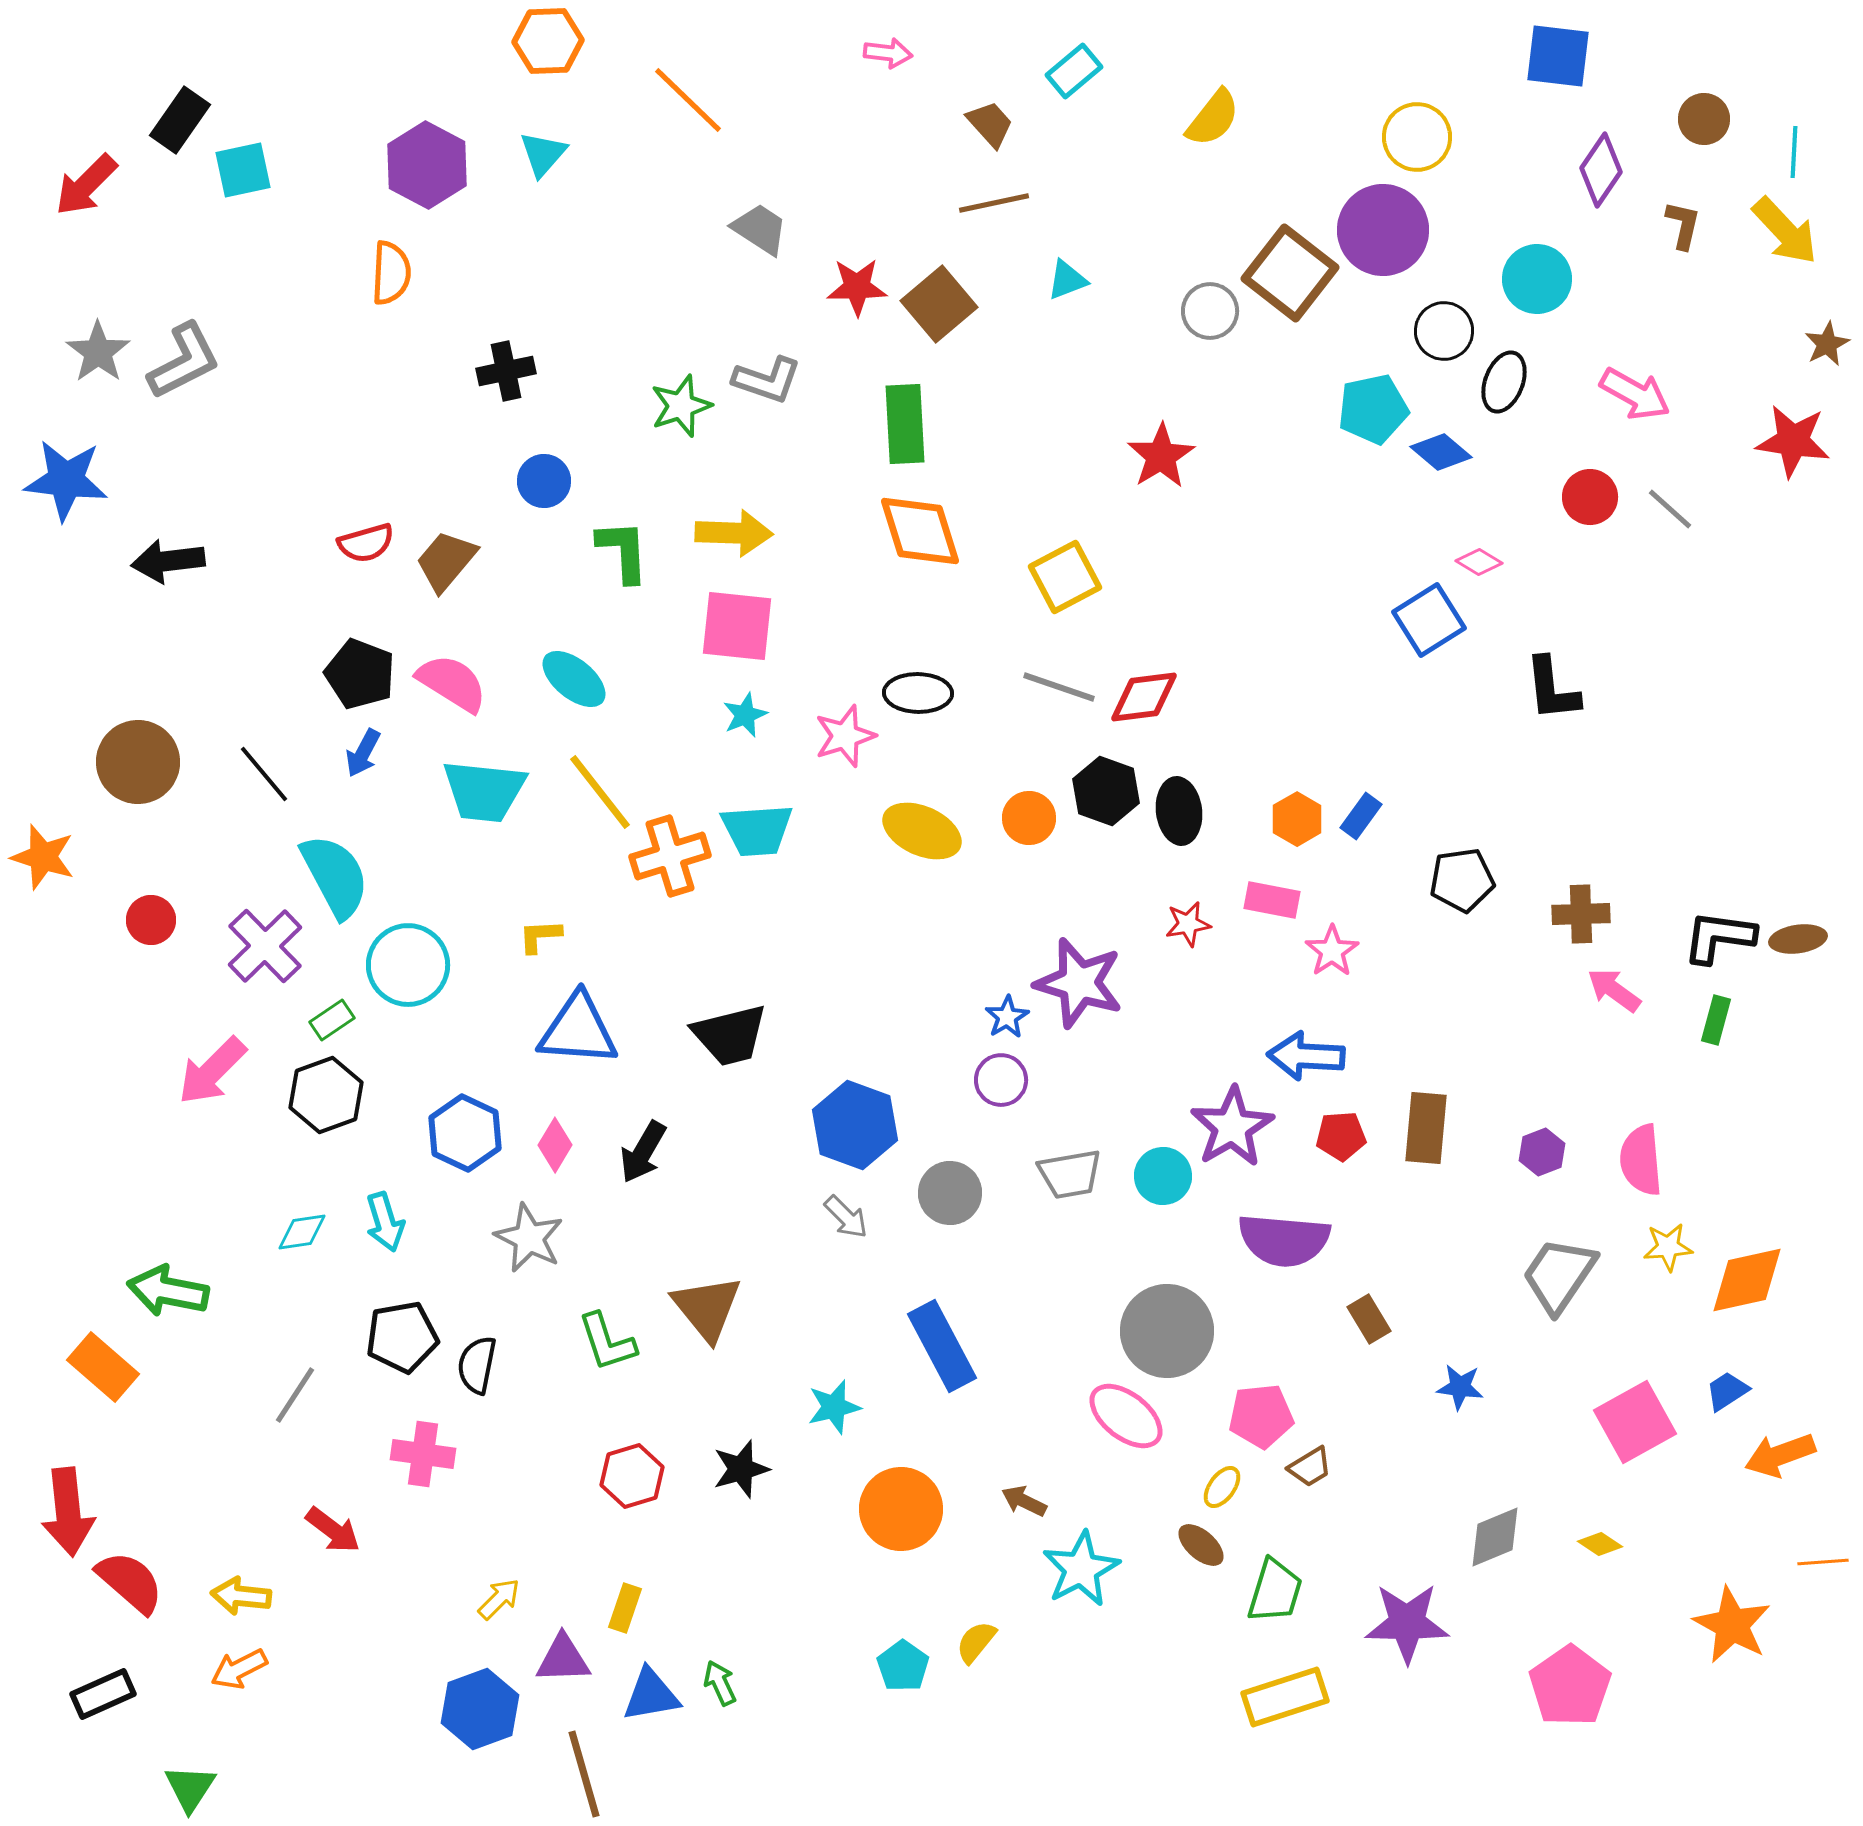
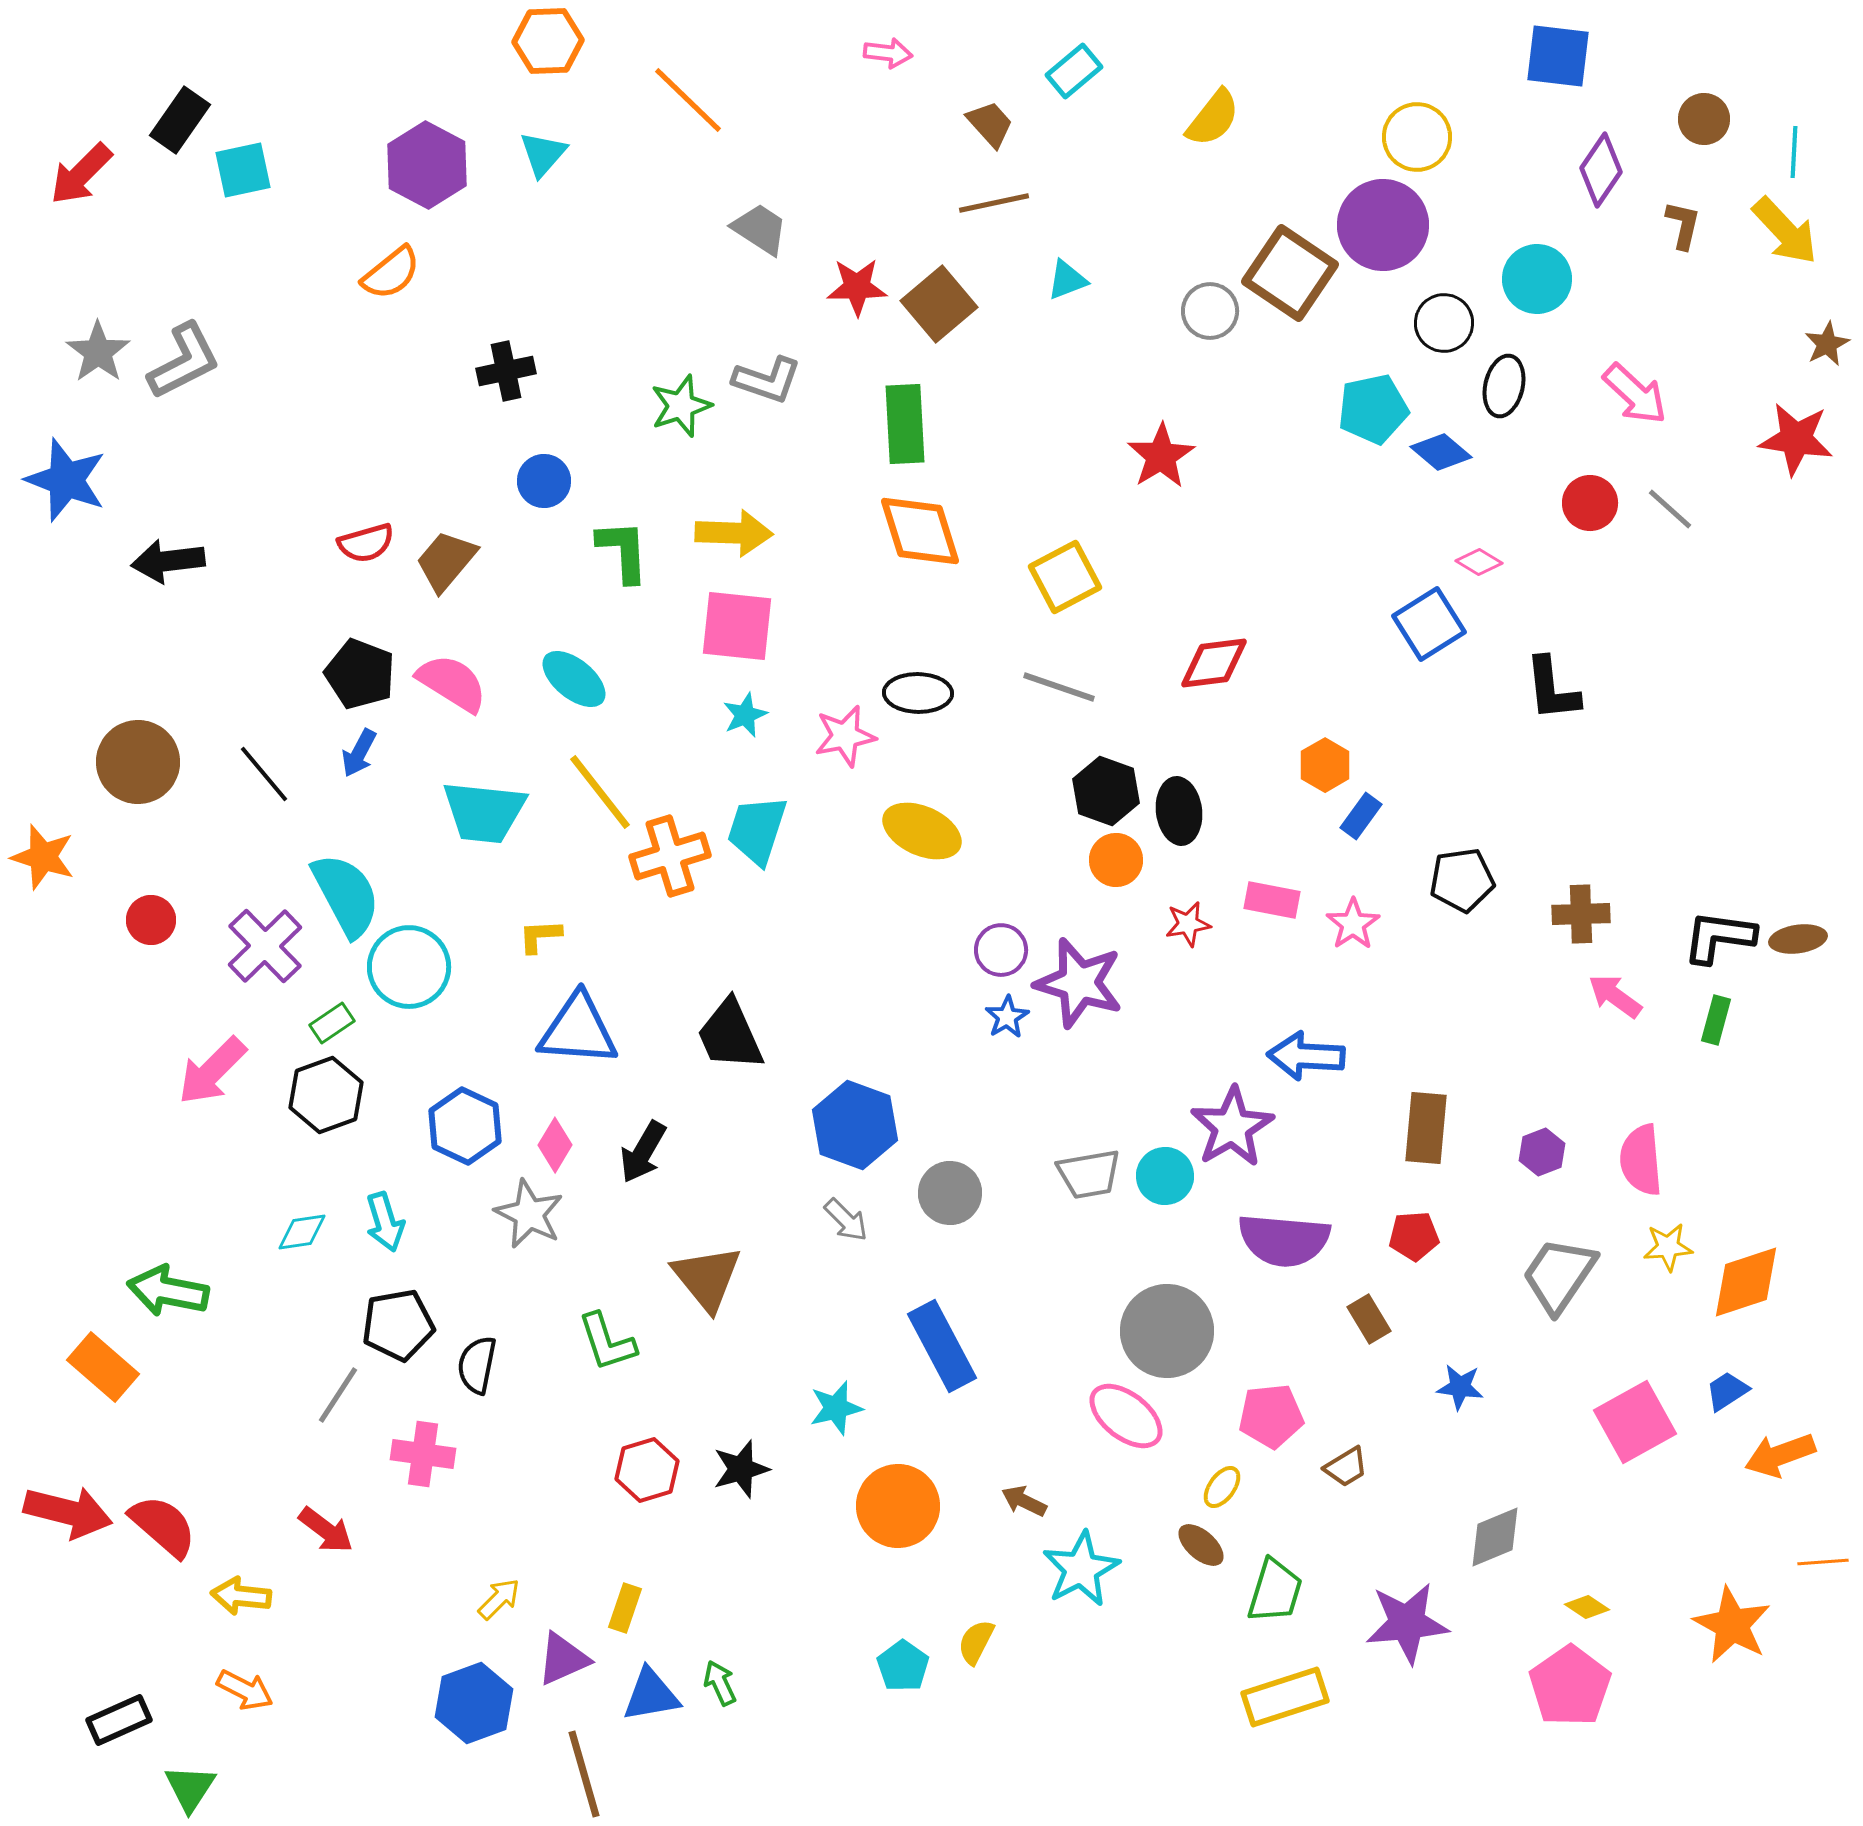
red arrow at (86, 185): moved 5 px left, 11 px up
purple circle at (1383, 230): moved 5 px up
orange semicircle at (391, 273): rotated 48 degrees clockwise
brown square at (1290, 273): rotated 4 degrees counterclockwise
black circle at (1444, 331): moved 8 px up
black ellipse at (1504, 382): moved 4 px down; rotated 8 degrees counterclockwise
pink arrow at (1635, 394): rotated 14 degrees clockwise
red star at (1793, 441): moved 3 px right, 2 px up
blue star at (66, 480): rotated 14 degrees clockwise
red circle at (1590, 497): moved 6 px down
blue square at (1429, 620): moved 4 px down
red diamond at (1144, 697): moved 70 px right, 34 px up
pink star at (845, 736): rotated 6 degrees clockwise
blue arrow at (363, 753): moved 4 px left
cyan trapezoid at (484, 791): moved 21 px down
orange circle at (1029, 818): moved 87 px right, 42 px down
orange hexagon at (1297, 819): moved 28 px right, 54 px up
cyan trapezoid at (757, 830): rotated 112 degrees clockwise
cyan semicircle at (335, 876): moved 11 px right, 19 px down
pink star at (1332, 951): moved 21 px right, 27 px up
cyan circle at (408, 965): moved 1 px right, 2 px down
pink arrow at (1614, 990): moved 1 px right, 6 px down
green rectangle at (332, 1020): moved 3 px down
black trapezoid at (730, 1035): rotated 80 degrees clockwise
purple circle at (1001, 1080): moved 130 px up
blue hexagon at (465, 1133): moved 7 px up
red pentagon at (1341, 1136): moved 73 px right, 100 px down
gray trapezoid at (1070, 1174): moved 19 px right
cyan circle at (1163, 1176): moved 2 px right
gray arrow at (846, 1217): moved 3 px down
gray star at (529, 1238): moved 24 px up
orange diamond at (1747, 1280): moved 1 px left, 2 px down; rotated 6 degrees counterclockwise
brown triangle at (707, 1308): moved 30 px up
black pentagon at (402, 1337): moved 4 px left, 12 px up
gray line at (295, 1395): moved 43 px right
cyan star at (834, 1407): moved 2 px right, 1 px down
pink pentagon at (1261, 1416): moved 10 px right
brown trapezoid at (1310, 1467): moved 36 px right
red hexagon at (632, 1476): moved 15 px right, 6 px up
orange circle at (901, 1509): moved 3 px left, 3 px up
red arrow at (68, 1512): rotated 70 degrees counterclockwise
red arrow at (333, 1530): moved 7 px left
yellow diamond at (1600, 1544): moved 13 px left, 63 px down
red semicircle at (130, 1582): moved 33 px right, 56 px up
purple star at (1407, 1623): rotated 6 degrees counterclockwise
yellow semicircle at (976, 1642): rotated 12 degrees counterclockwise
purple triangle at (563, 1659): rotated 22 degrees counterclockwise
orange arrow at (239, 1669): moved 6 px right, 21 px down; rotated 126 degrees counterclockwise
black rectangle at (103, 1694): moved 16 px right, 26 px down
blue hexagon at (480, 1709): moved 6 px left, 6 px up
